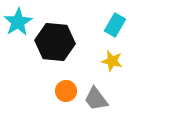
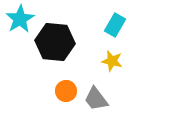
cyan star: moved 2 px right, 3 px up
